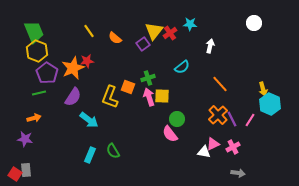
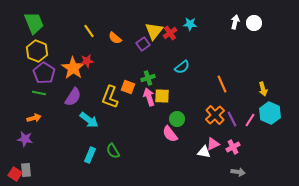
green trapezoid: moved 9 px up
white arrow: moved 25 px right, 24 px up
orange star: rotated 15 degrees counterclockwise
purple pentagon: moved 3 px left
orange line: moved 2 px right; rotated 18 degrees clockwise
green line: rotated 24 degrees clockwise
cyan hexagon: moved 9 px down
orange cross: moved 3 px left
gray arrow: moved 1 px up
